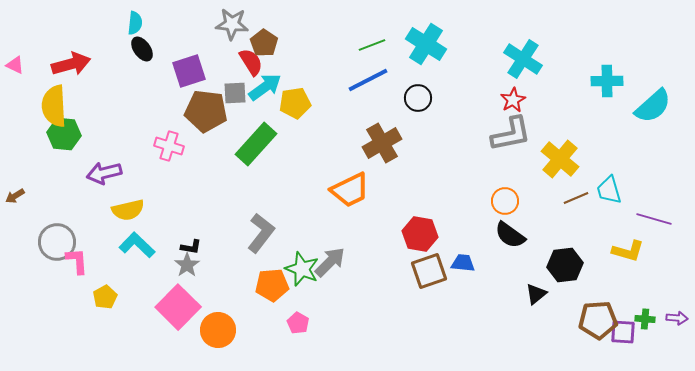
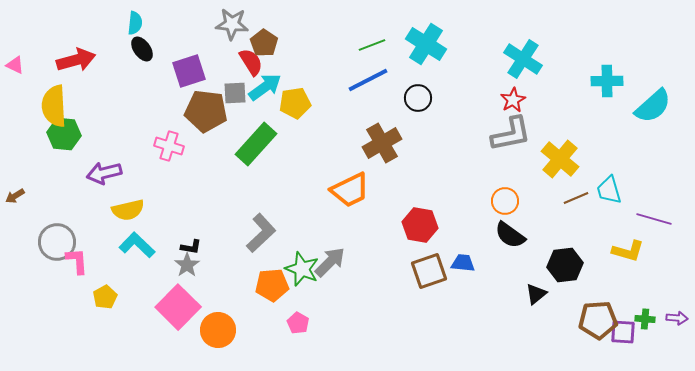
red arrow at (71, 64): moved 5 px right, 4 px up
gray L-shape at (261, 233): rotated 9 degrees clockwise
red hexagon at (420, 234): moved 9 px up
